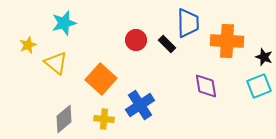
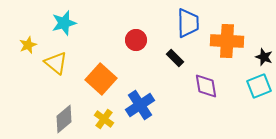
black rectangle: moved 8 px right, 14 px down
yellow cross: rotated 30 degrees clockwise
